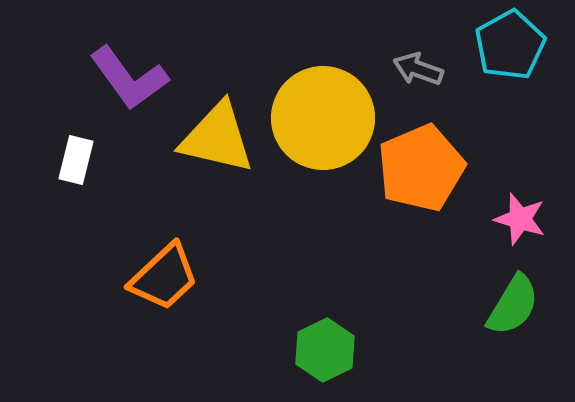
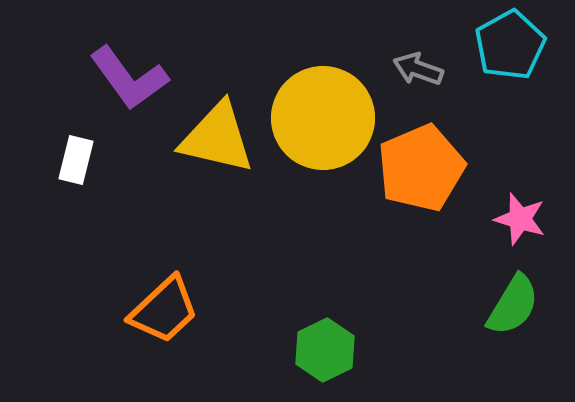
orange trapezoid: moved 33 px down
